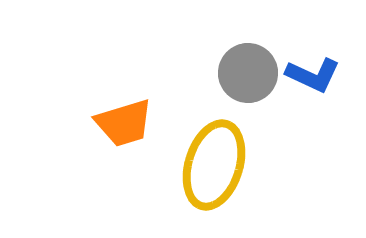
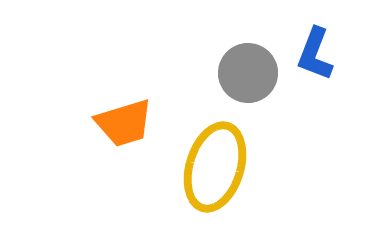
blue L-shape: moved 2 px right, 21 px up; rotated 86 degrees clockwise
yellow ellipse: moved 1 px right, 2 px down
